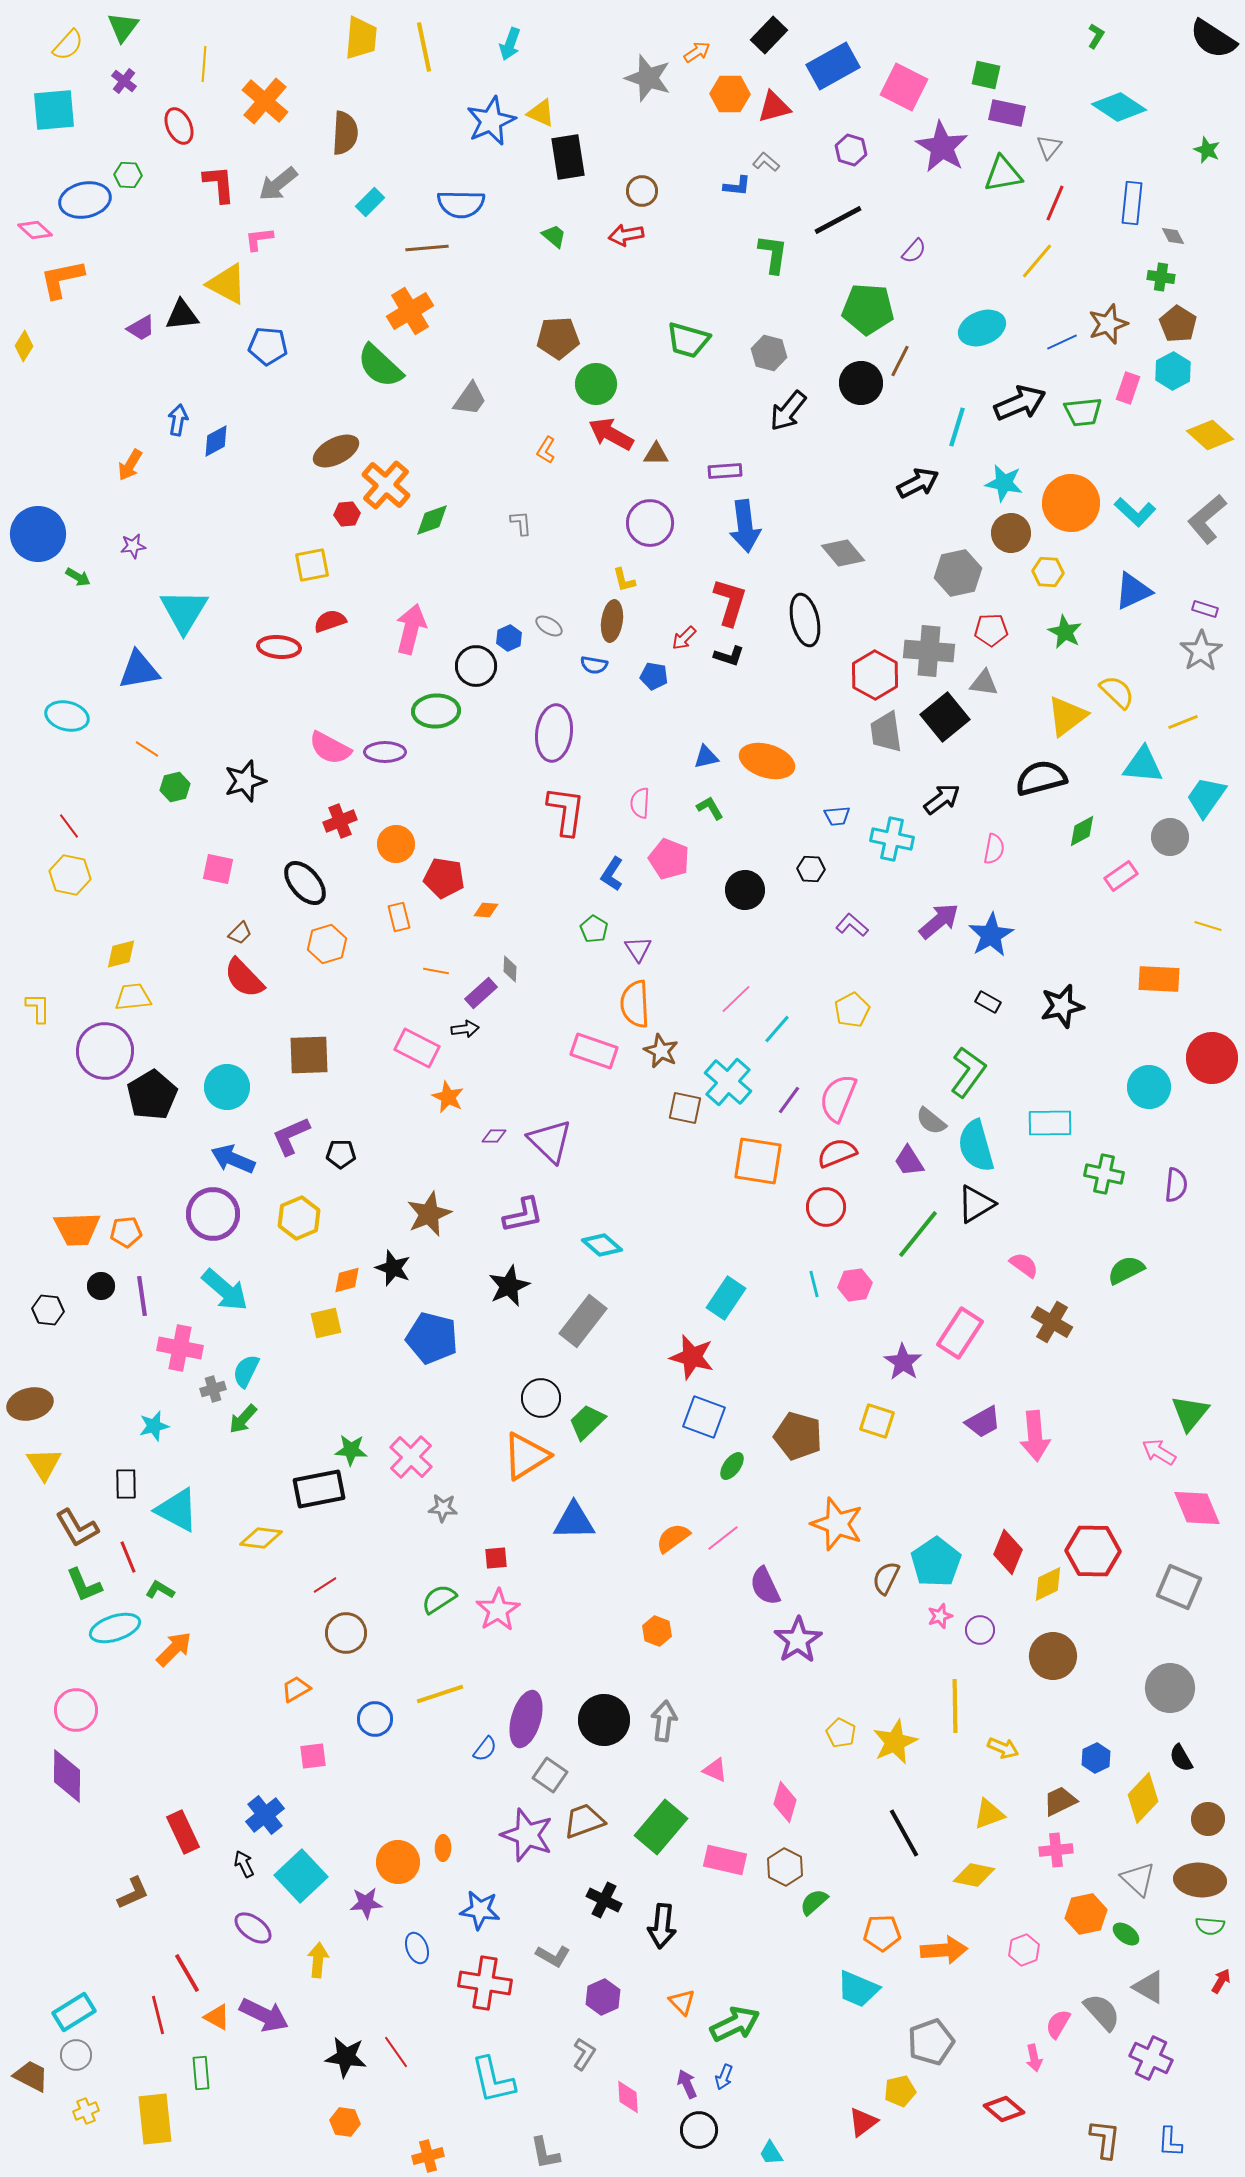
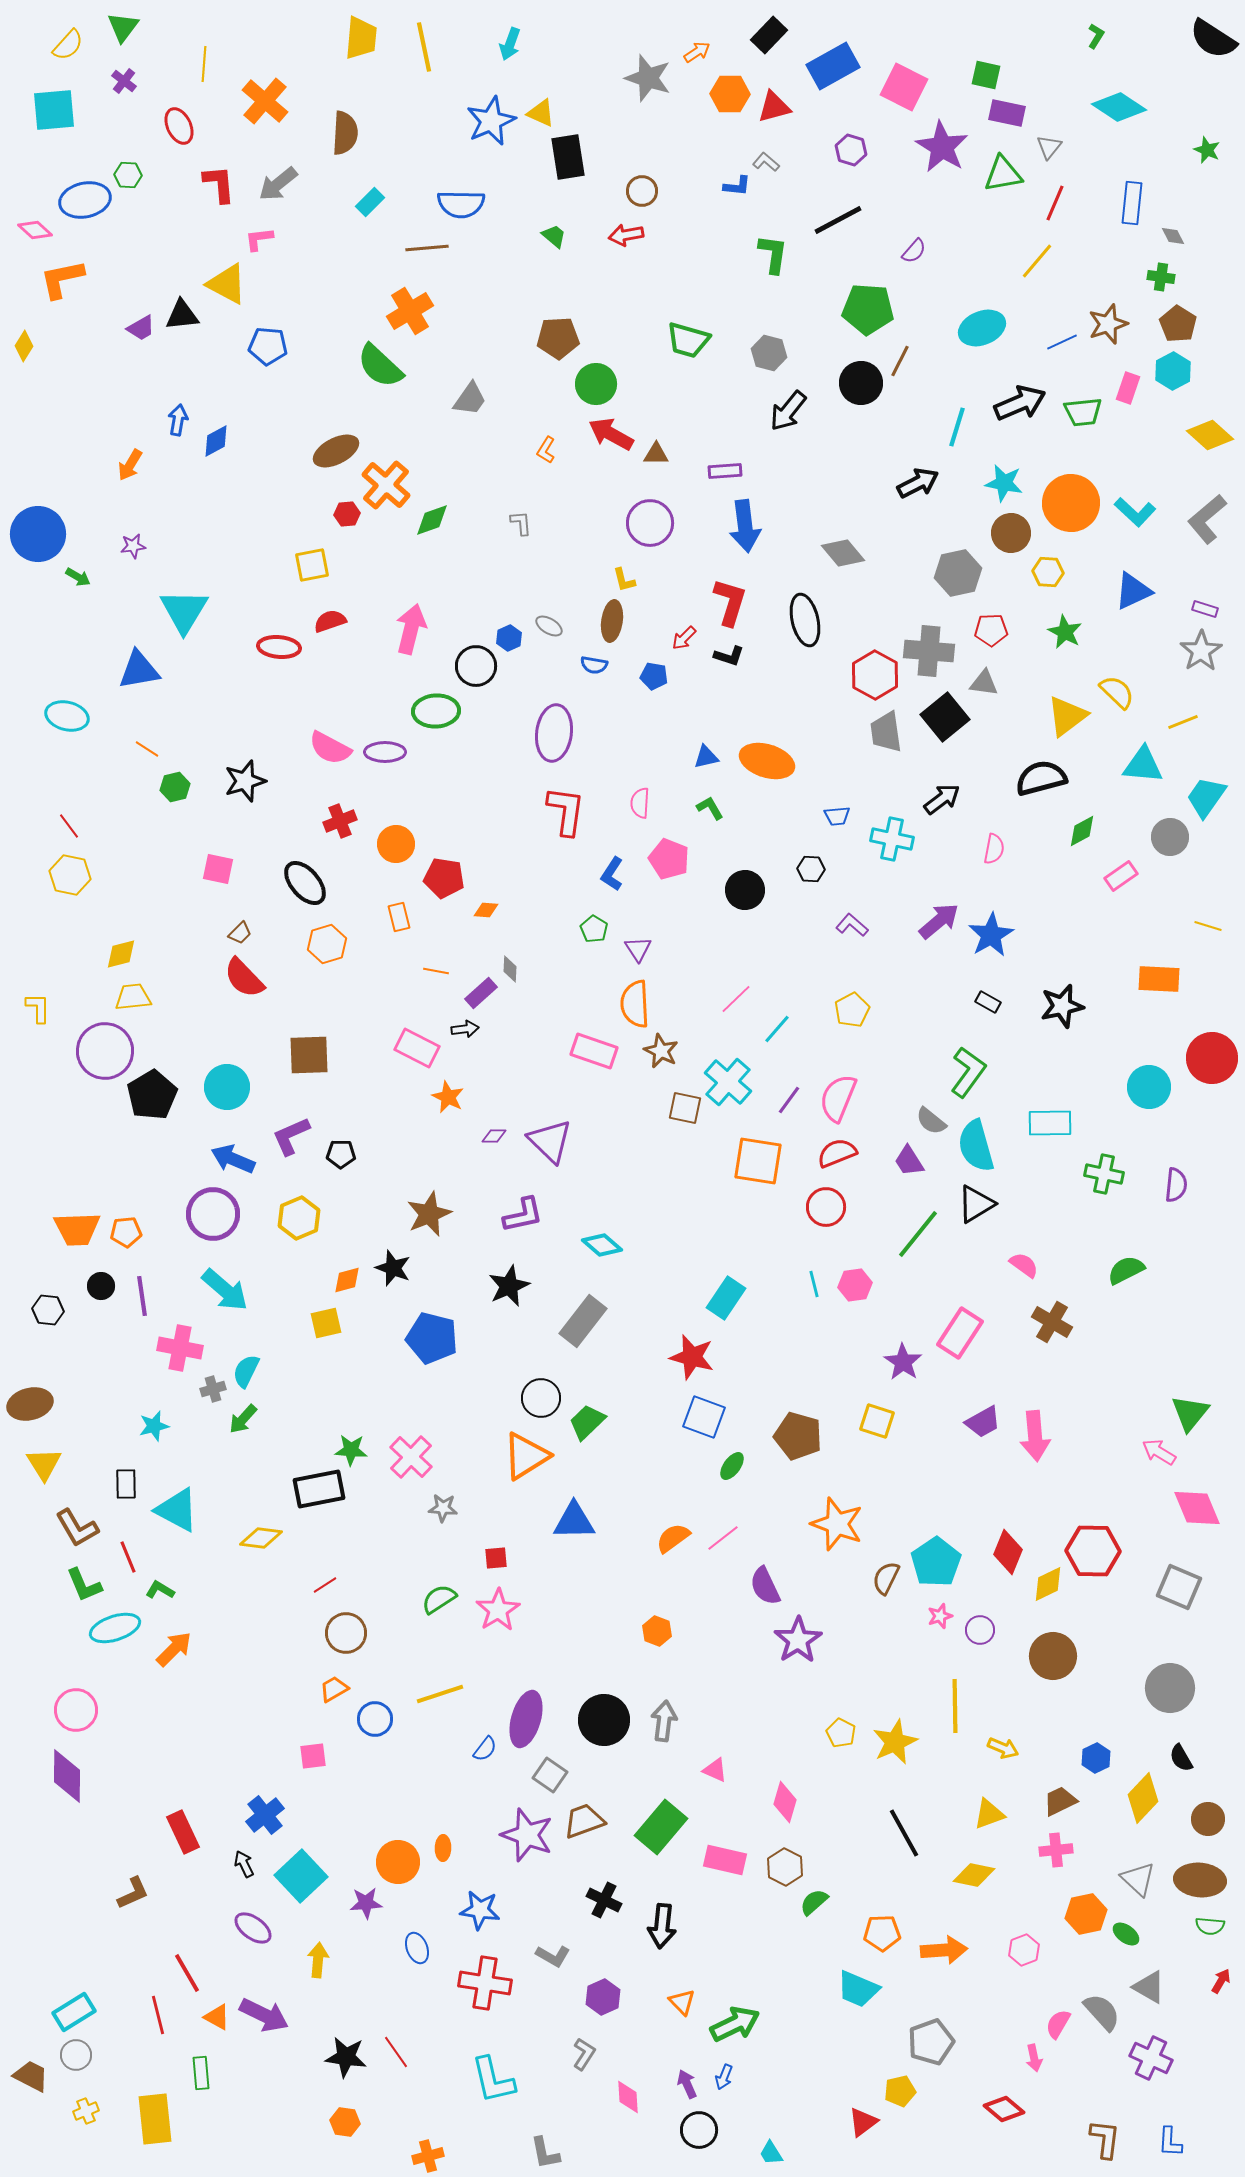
orange trapezoid at (296, 1689): moved 38 px right
